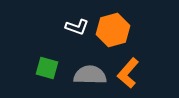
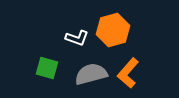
white L-shape: moved 11 px down
gray semicircle: moved 1 px right, 1 px up; rotated 16 degrees counterclockwise
